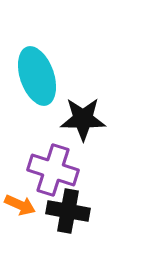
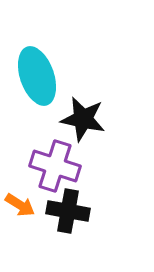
black star: rotated 12 degrees clockwise
purple cross: moved 2 px right, 4 px up
orange arrow: rotated 8 degrees clockwise
